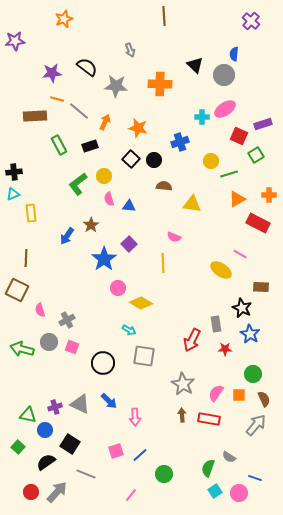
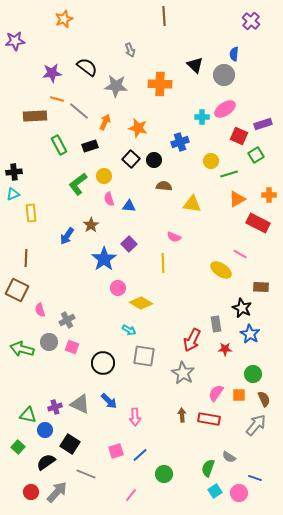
gray star at (183, 384): moved 11 px up
